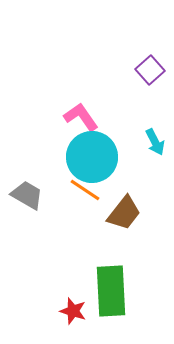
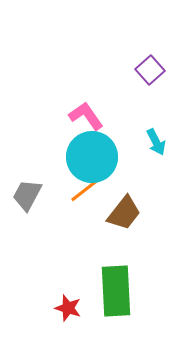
pink L-shape: moved 5 px right, 1 px up
cyan arrow: moved 1 px right
orange line: rotated 72 degrees counterclockwise
gray trapezoid: rotated 92 degrees counterclockwise
green rectangle: moved 5 px right
red star: moved 5 px left, 3 px up
